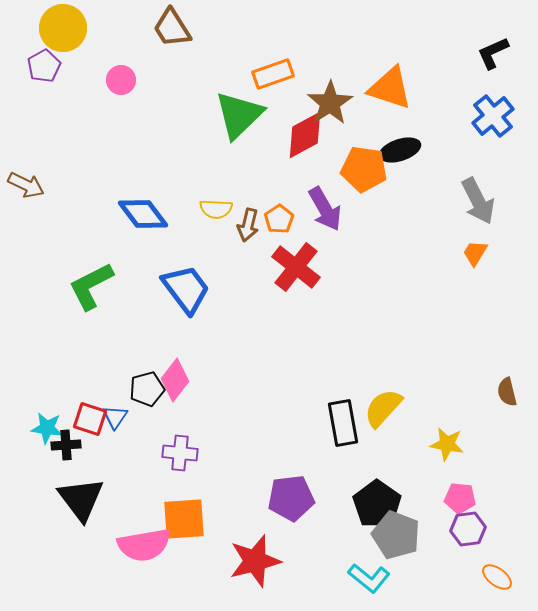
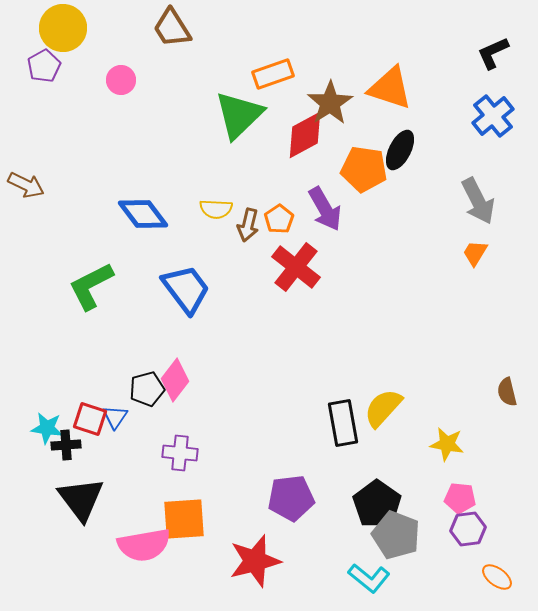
black ellipse at (400, 150): rotated 45 degrees counterclockwise
